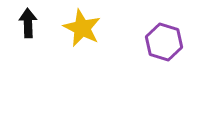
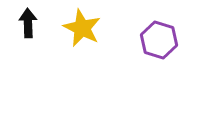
purple hexagon: moved 5 px left, 2 px up
